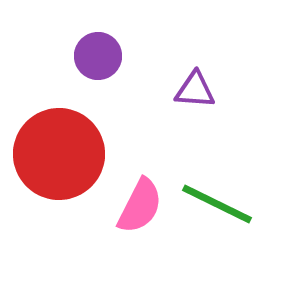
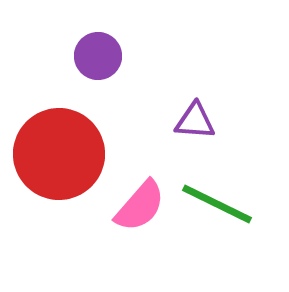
purple triangle: moved 31 px down
pink semicircle: rotated 14 degrees clockwise
